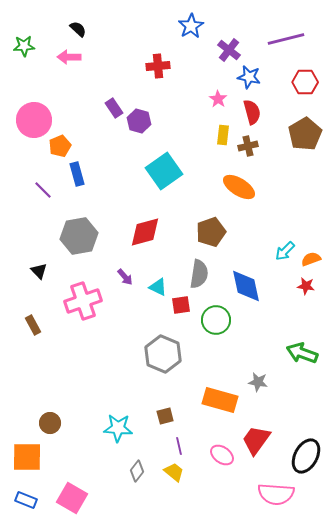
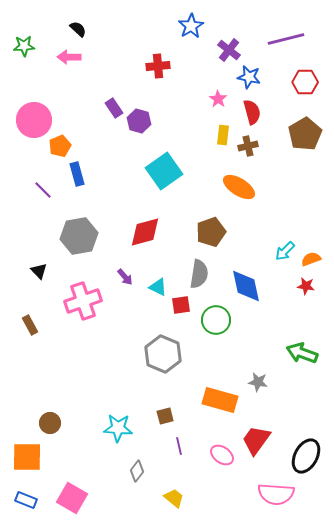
brown rectangle at (33, 325): moved 3 px left
yellow trapezoid at (174, 472): moved 26 px down
